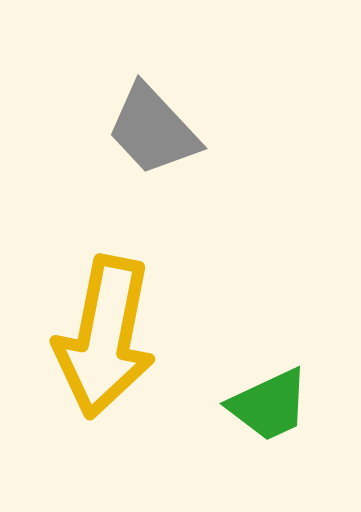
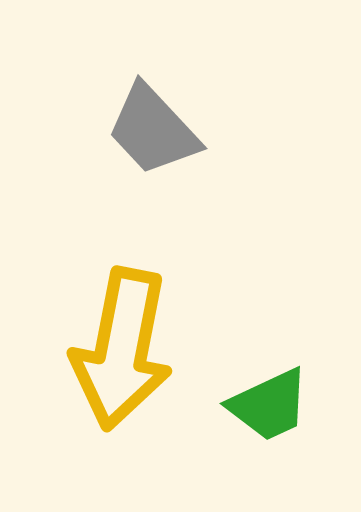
yellow arrow: moved 17 px right, 12 px down
